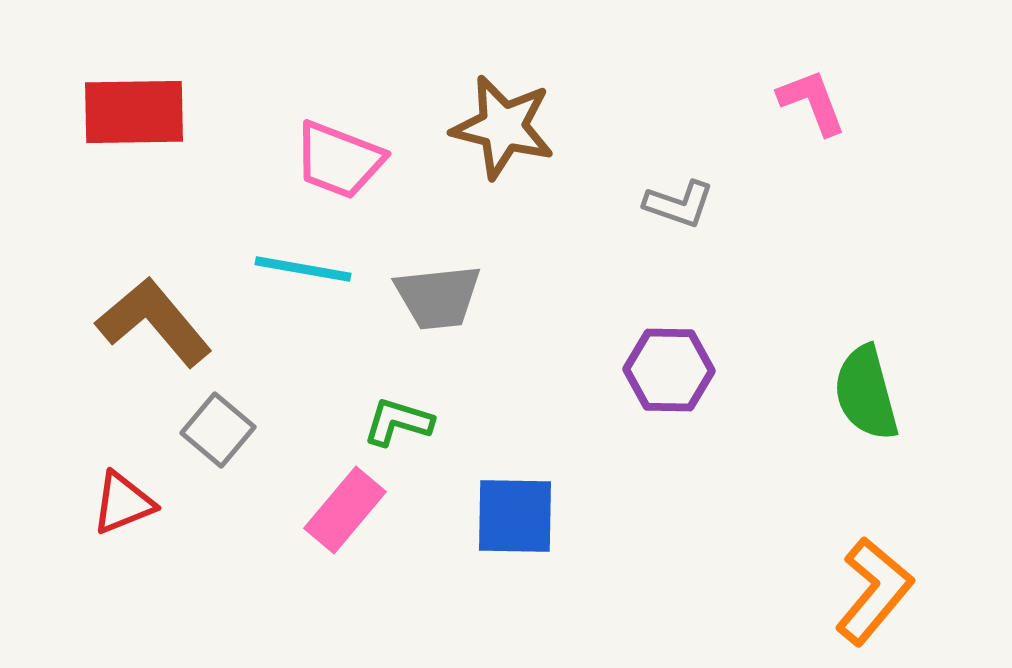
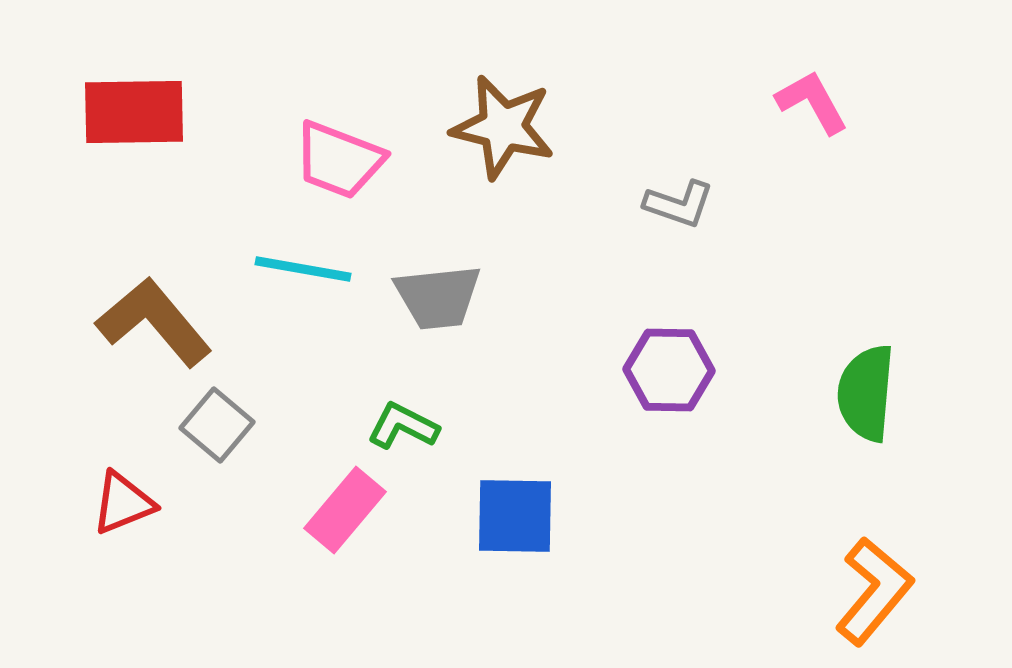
pink L-shape: rotated 8 degrees counterclockwise
green semicircle: rotated 20 degrees clockwise
green L-shape: moved 5 px right, 4 px down; rotated 10 degrees clockwise
gray square: moved 1 px left, 5 px up
